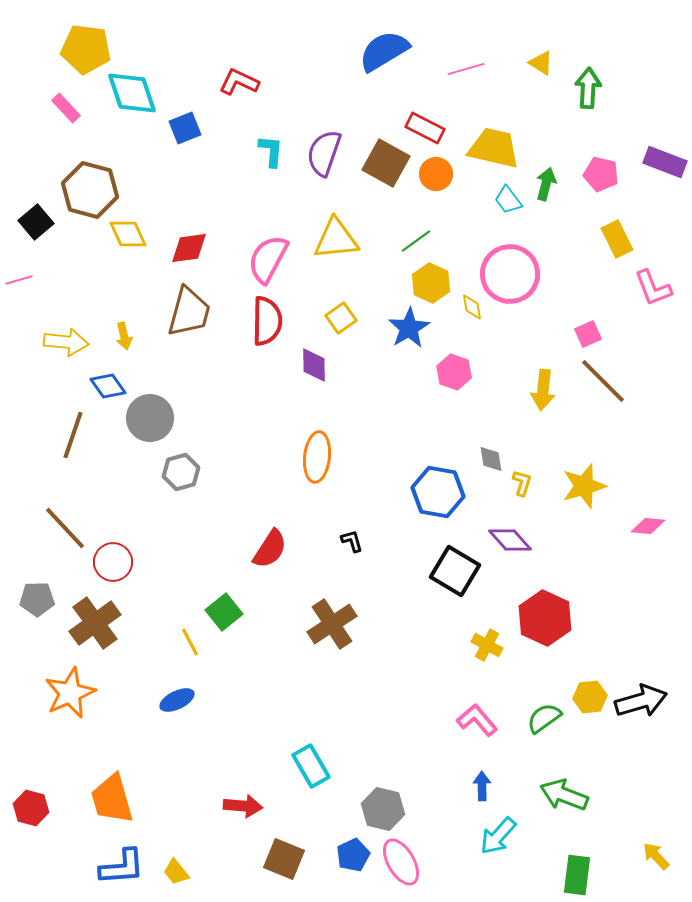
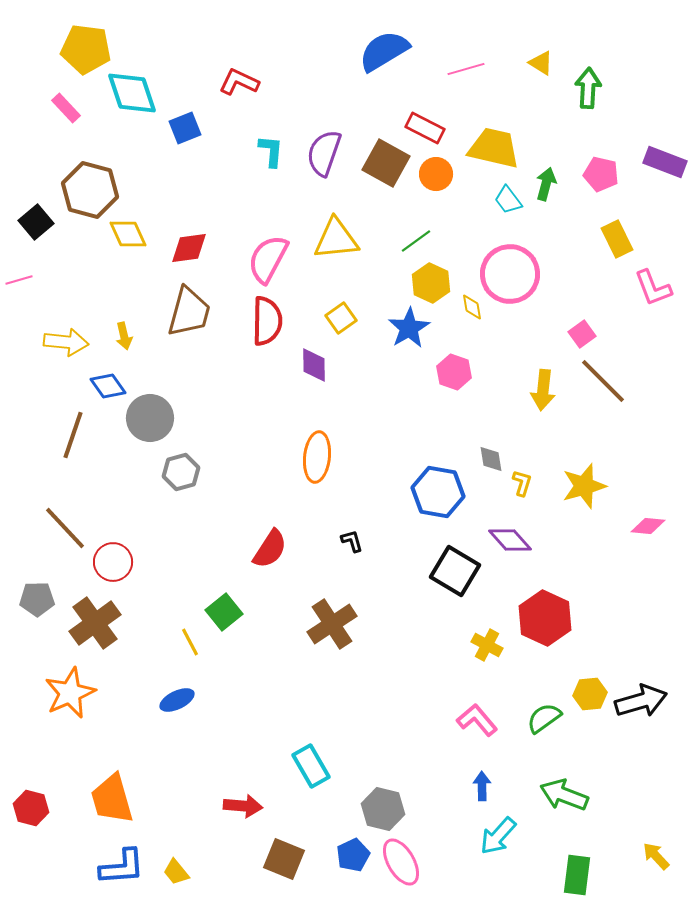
pink square at (588, 334): moved 6 px left; rotated 12 degrees counterclockwise
yellow hexagon at (590, 697): moved 3 px up
